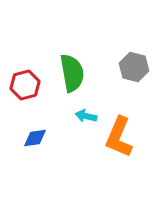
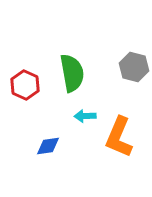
red hexagon: rotated 20 degrees counterclockwise
cyan arrow: moved 1 px left; rotated 15 degrees counterclockwise
blue diamond: moved 13 px right, 8 px down
